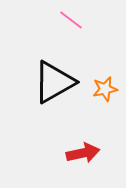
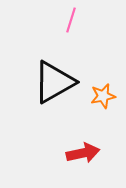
pink line: rotated 70 degrees clockwise
orange star: moved 2 px left, 7 px down
